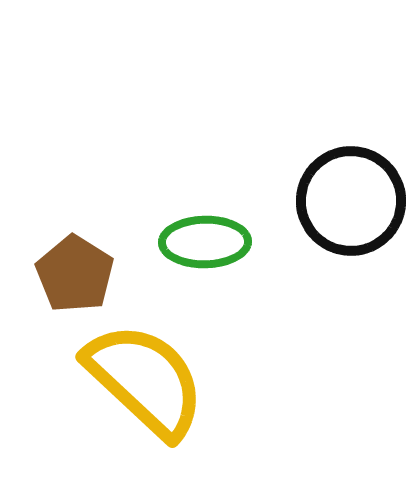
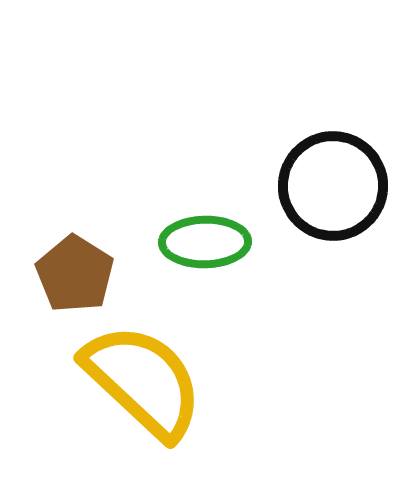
black circle: moved 18 px left, 15 px up
yellow semicircle: moved 2 px left, 1 px down
